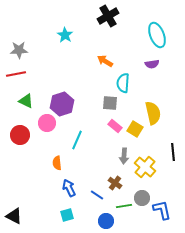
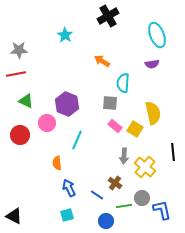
orange arrow: moved 3 px left
purple hexagon: moved 5 px right; rotated 20 degrees counterclockwise
